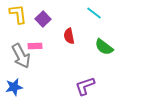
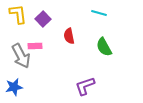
cyan line: moved 5 px right; rotated 21 degrees counterclockwise
green semicircle: rotated 24 degrees clockwise
